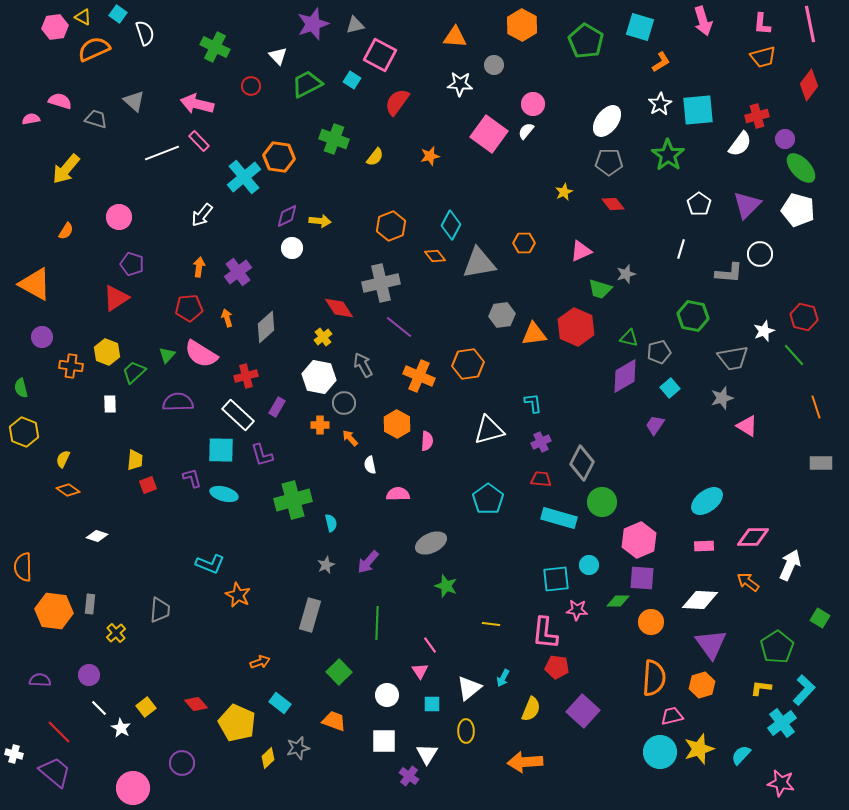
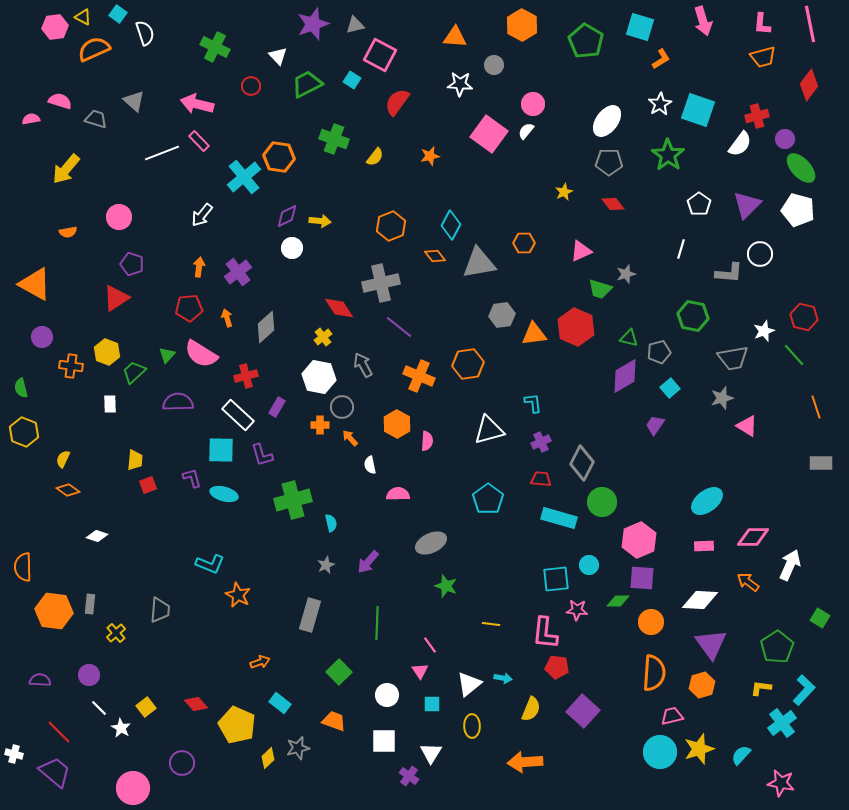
orange L-shape at (661, 62): moved 3 px up
cyan square at (698, 110): rotated 24 degrees clockwise
orange semicircle at (66, 231): moved 2 px right, 1 px down; rotated 48 degrees clockwise
gray circle at (344, 403): moved 2 px left, 4 px down
cyan arrow at (503, 678): rotated 108 degrees counterclockwise
orange semicircle at (654, 678): moved 5 px up
white triangle at (469, 688): moved 4 px up
yellow pentagon at (237, 723): moved 2 px down
yellow ellipse at (466, 731): moved 6 px right, 5 px up
white triangle at (427, 754): moved 4 px right, 1 px up
